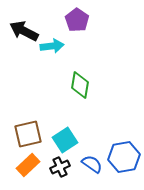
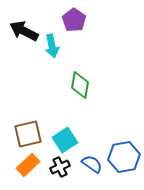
purple pentagon: moved 3 px left
cyan arrow: rotated 85 degrees clockwise
